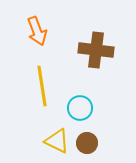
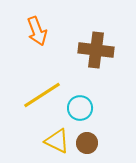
yellow line: moved 9 px down; rotated 66 degrees clockwise
